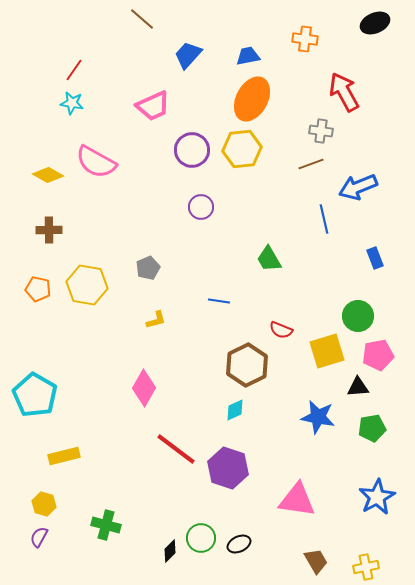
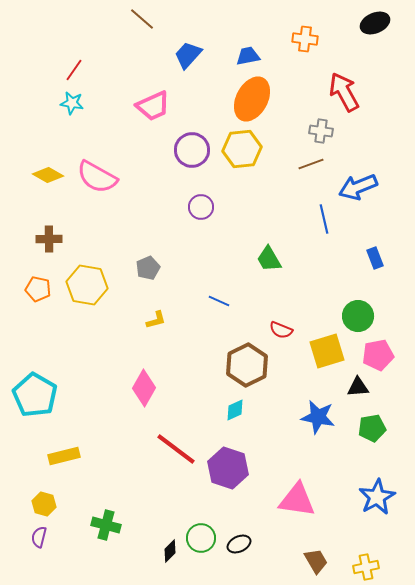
pink semicircle at (96, 162): moved 1 px right, 15 px down
brown cross at (49, 230): moved 9 px down
blue line at (219, 301): rotated 15 degrees clockwise
purple semicircle at (39, 537): rotated 15 degrees counterclockwise
